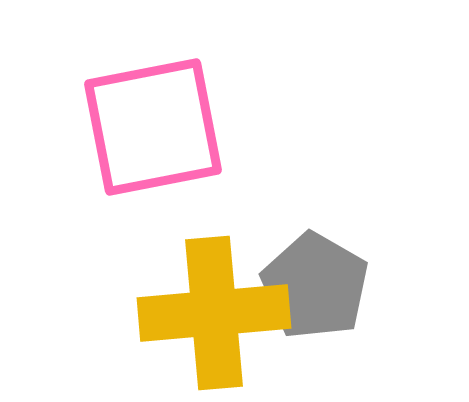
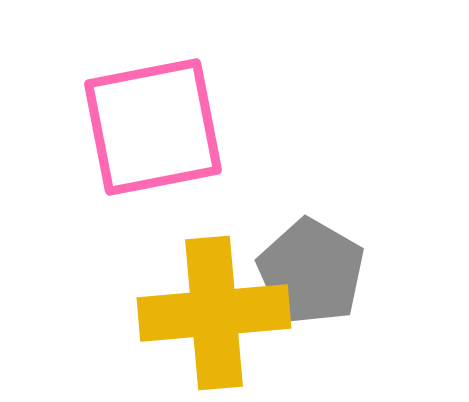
gray pentagon: moved 4 px left, 14 px up
